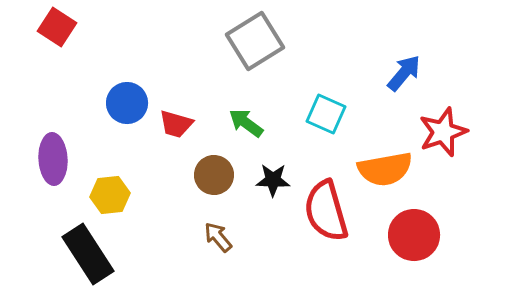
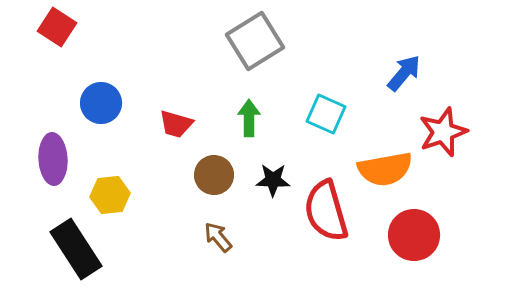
blue circle: moved 26 px left
green arrow: moved 3 px right, 5 px up; rotated 54 degrees clockwise
black rectangle: moved 12 px left, 5 px up
